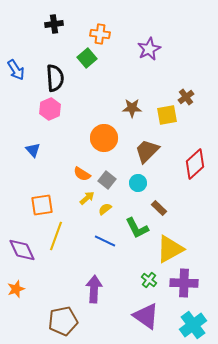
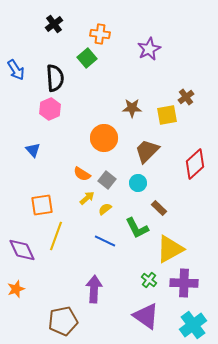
black cross: rotated 30 degrees counterclockwise
